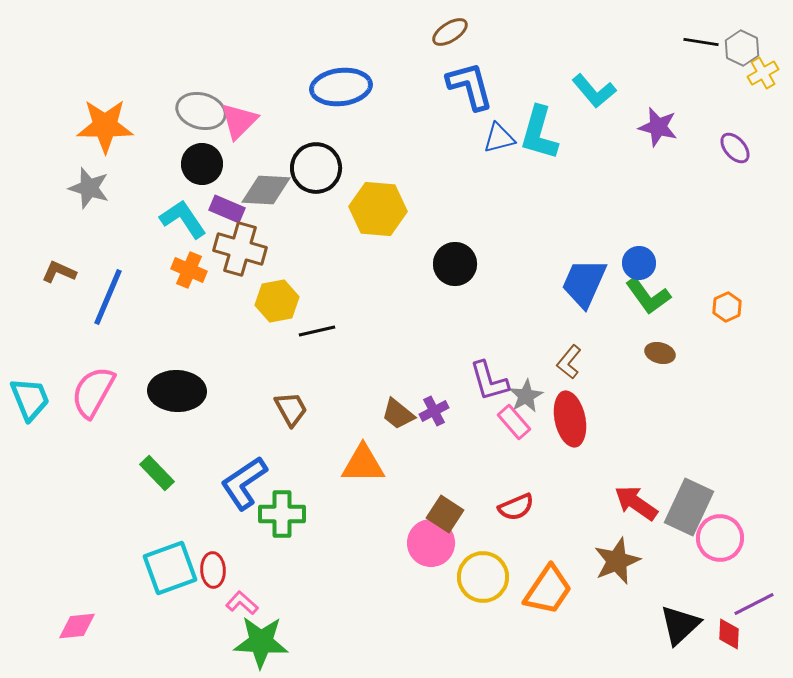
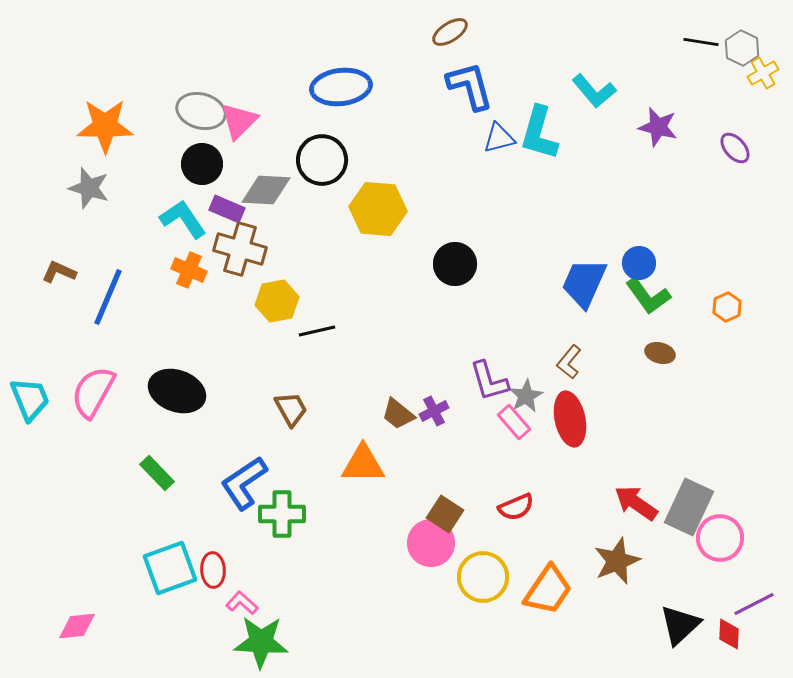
black circle at (316, 168): moved 6 px right, 8 px up
black ellipse at (177, 391): rotated 18 degrees clockwise
